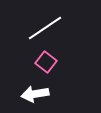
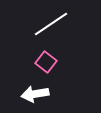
white line: moved 6 px right, 4 px up
